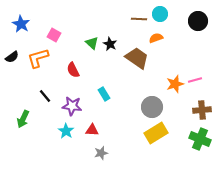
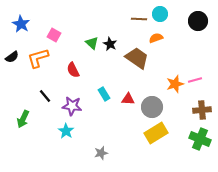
red triangle: moved 36 px right, 31 px up
